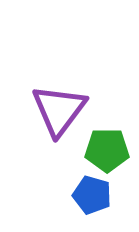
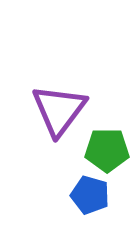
blue pentagon: moved 2 px left
